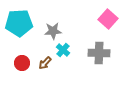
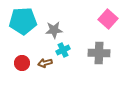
cyan pentagon: moved 4 px right, 2 px up
gray star: moved 1 px right, 1 px up
cyan cross: rotated 24 degrees clockwise
brown arrow: rotated 32 degrees clockwise
